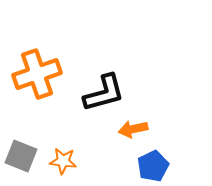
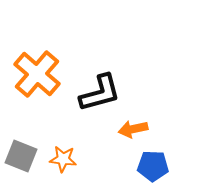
orange cross: rotated 30 degrees counterclockwise
black L-shape: moved 4 px left
orange star: moved 2 px up
blue pentagon: rotated 28 degrees clockwise
